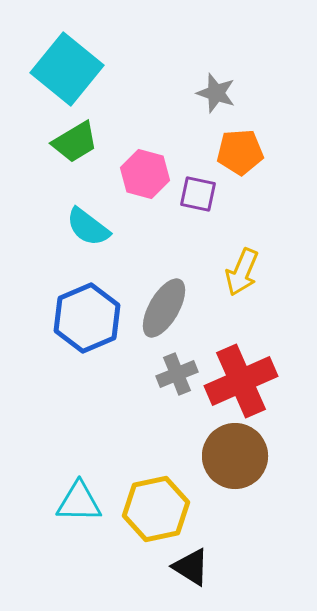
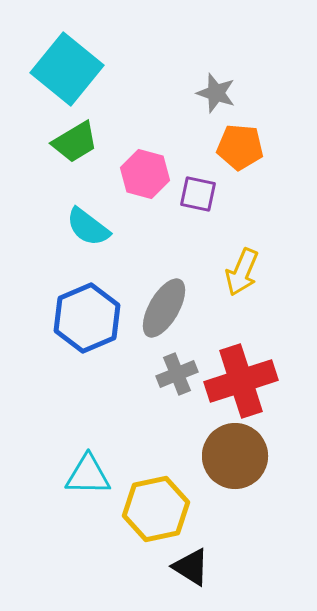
orange pentagon: moved 5 px up; rotated 9 degrees clockwise
red cross: rotated 6 degrees clockwise
cyan triangle: moved 9 px right, 27 px up
